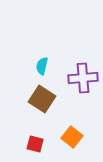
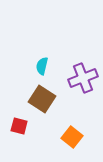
purple cross: rotated 16 degrees counterclockwise
red square: moved 16 px left, 18 px up
